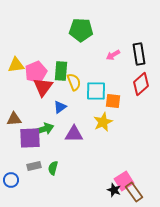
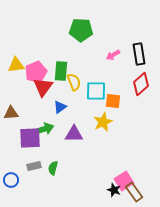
brown triangle: moved 3 px left, 6 px up
